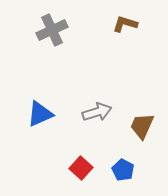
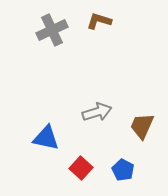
brown L-shape: moved 26 px left, 3 px up
blue triangle: moved 6 px right, 24 px down; rotated 36 degrees clockwise
